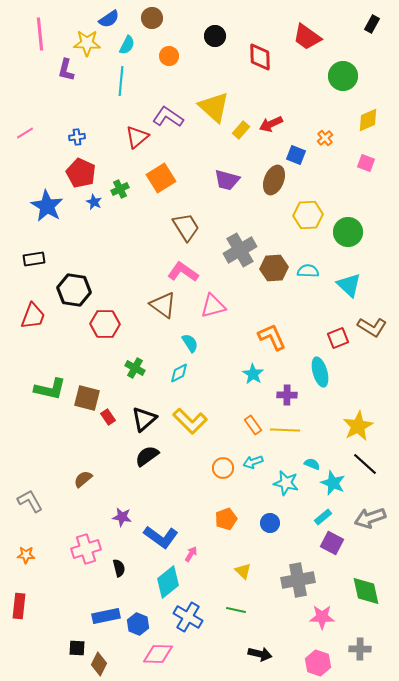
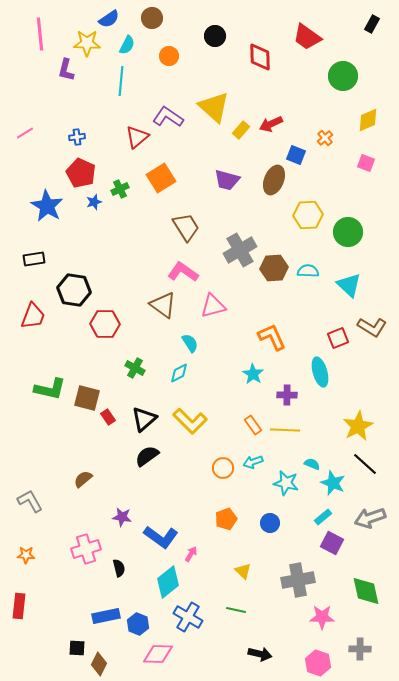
blue star at (94, 202): rotated 28 degrees clockwise
